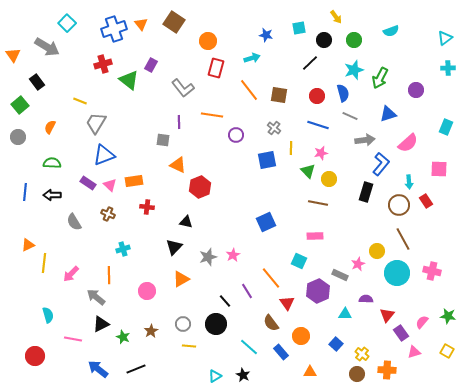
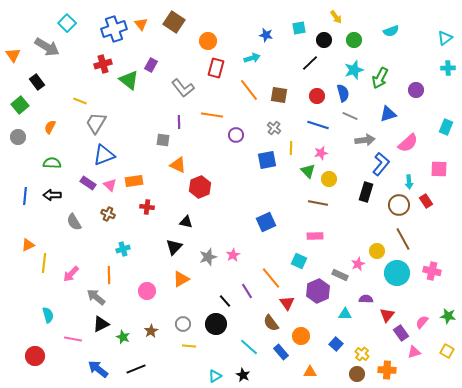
blue line at (25, 192): moved 4 px down
